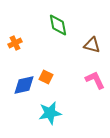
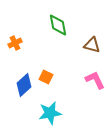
blue diamond: rotated 30 degrees counterclockwise
